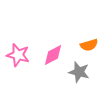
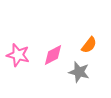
orange semicircle: rotated 36 degrees counterclockwise
